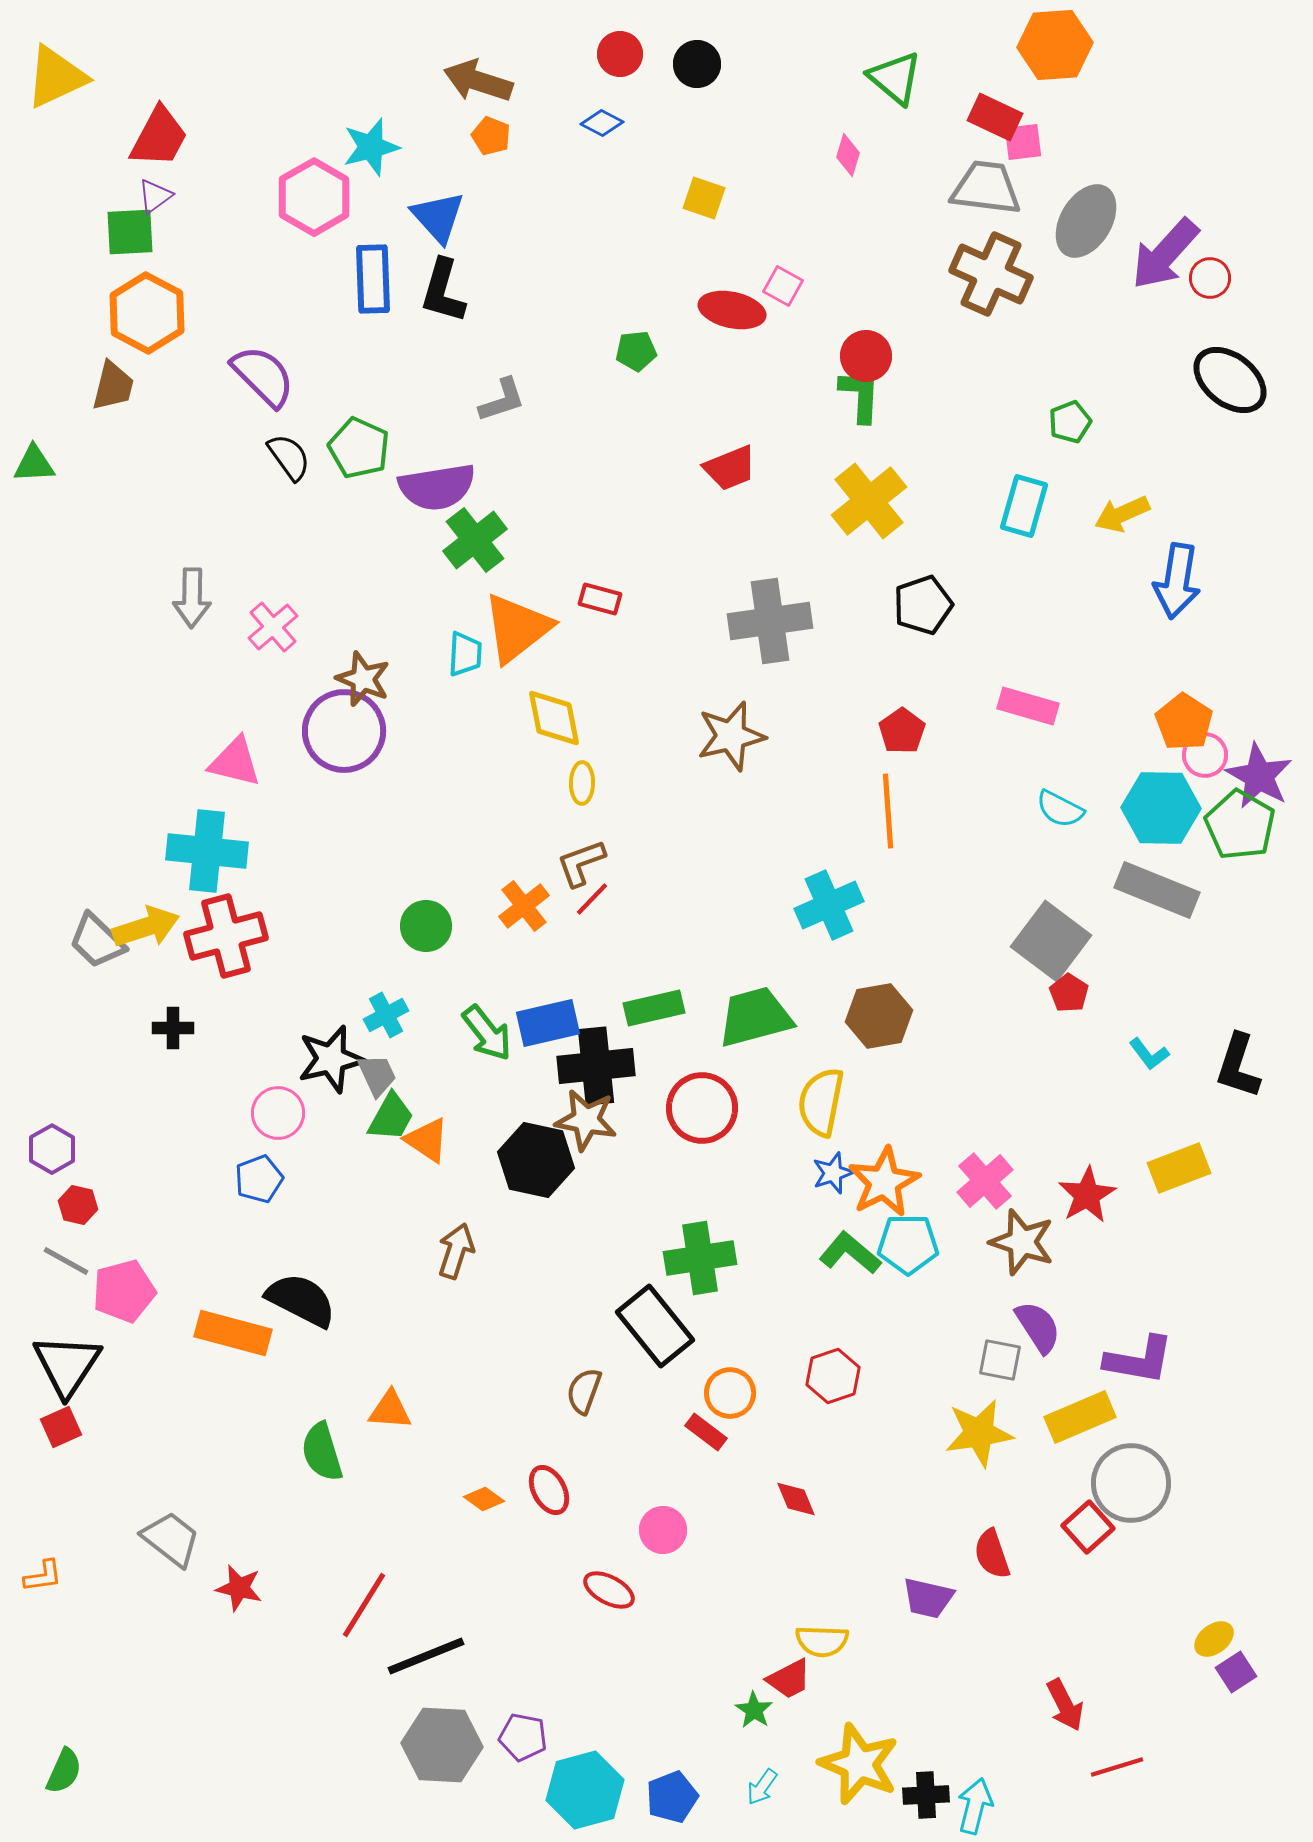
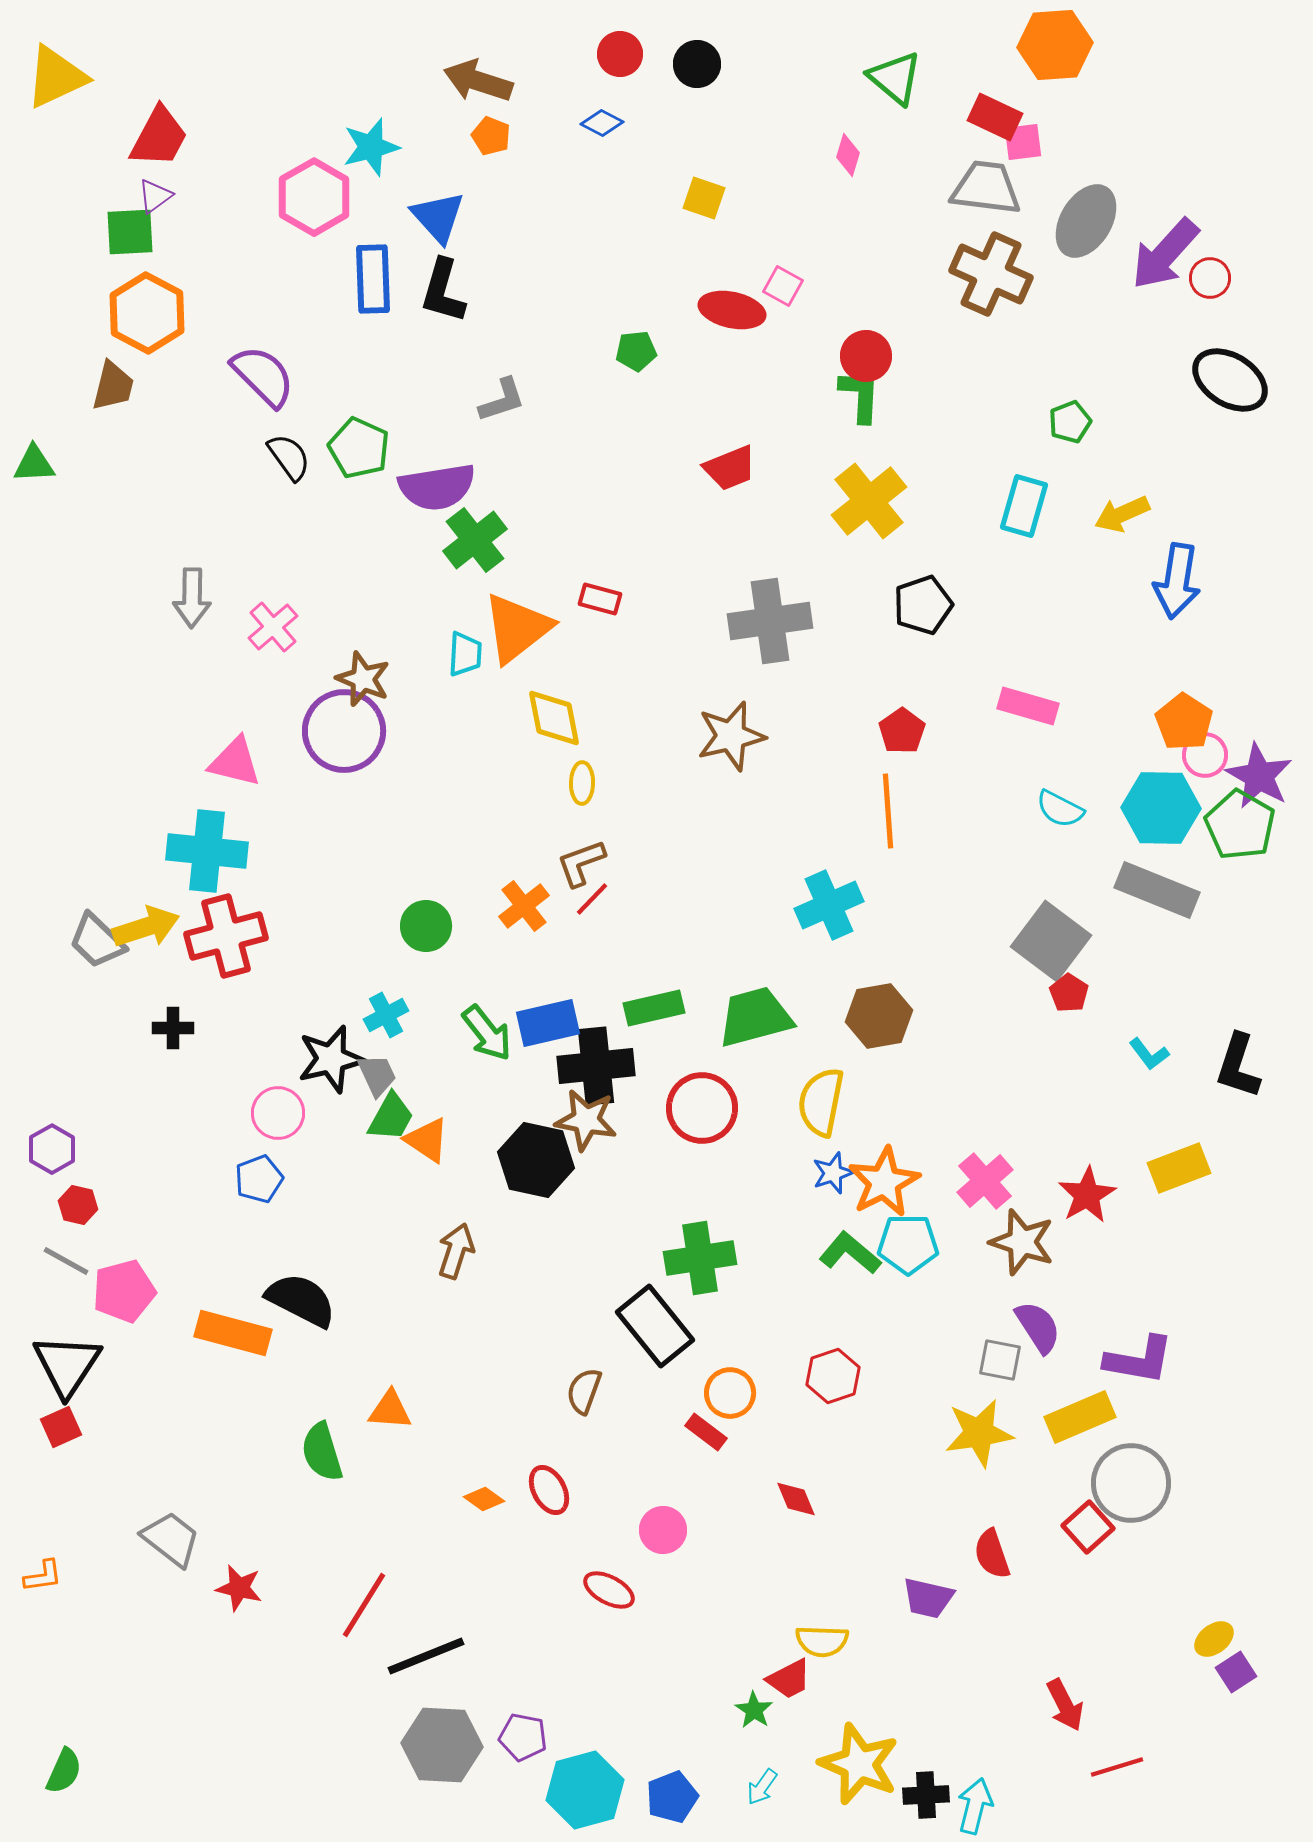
black ellipse at (1230, 380): rotated 6 degrees counterclockwise
